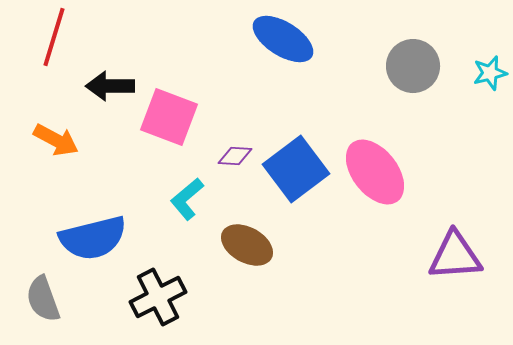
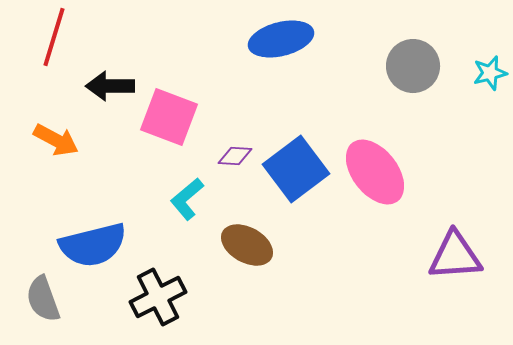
blue ellipse: moved 2 px left; rotated 46 degrees counterclockwise
blue semicircle: moved 7 px down
